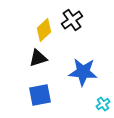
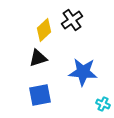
cyan cross: rotated 32 degrees counterclockwise
